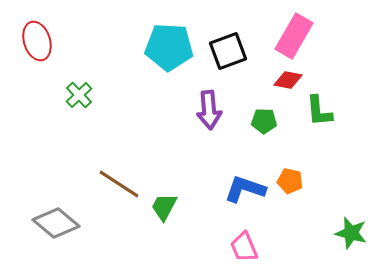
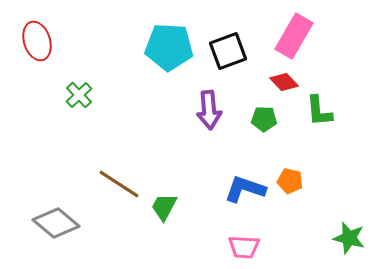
red diamond: moved 4 px left, 2 px down; rotated 36 degrees clockwise
green pentagon: moved 2 px up
green star: moved 2 px left, 5 px down
pink trapezoid: rotated 64 degrees counterclockwise
